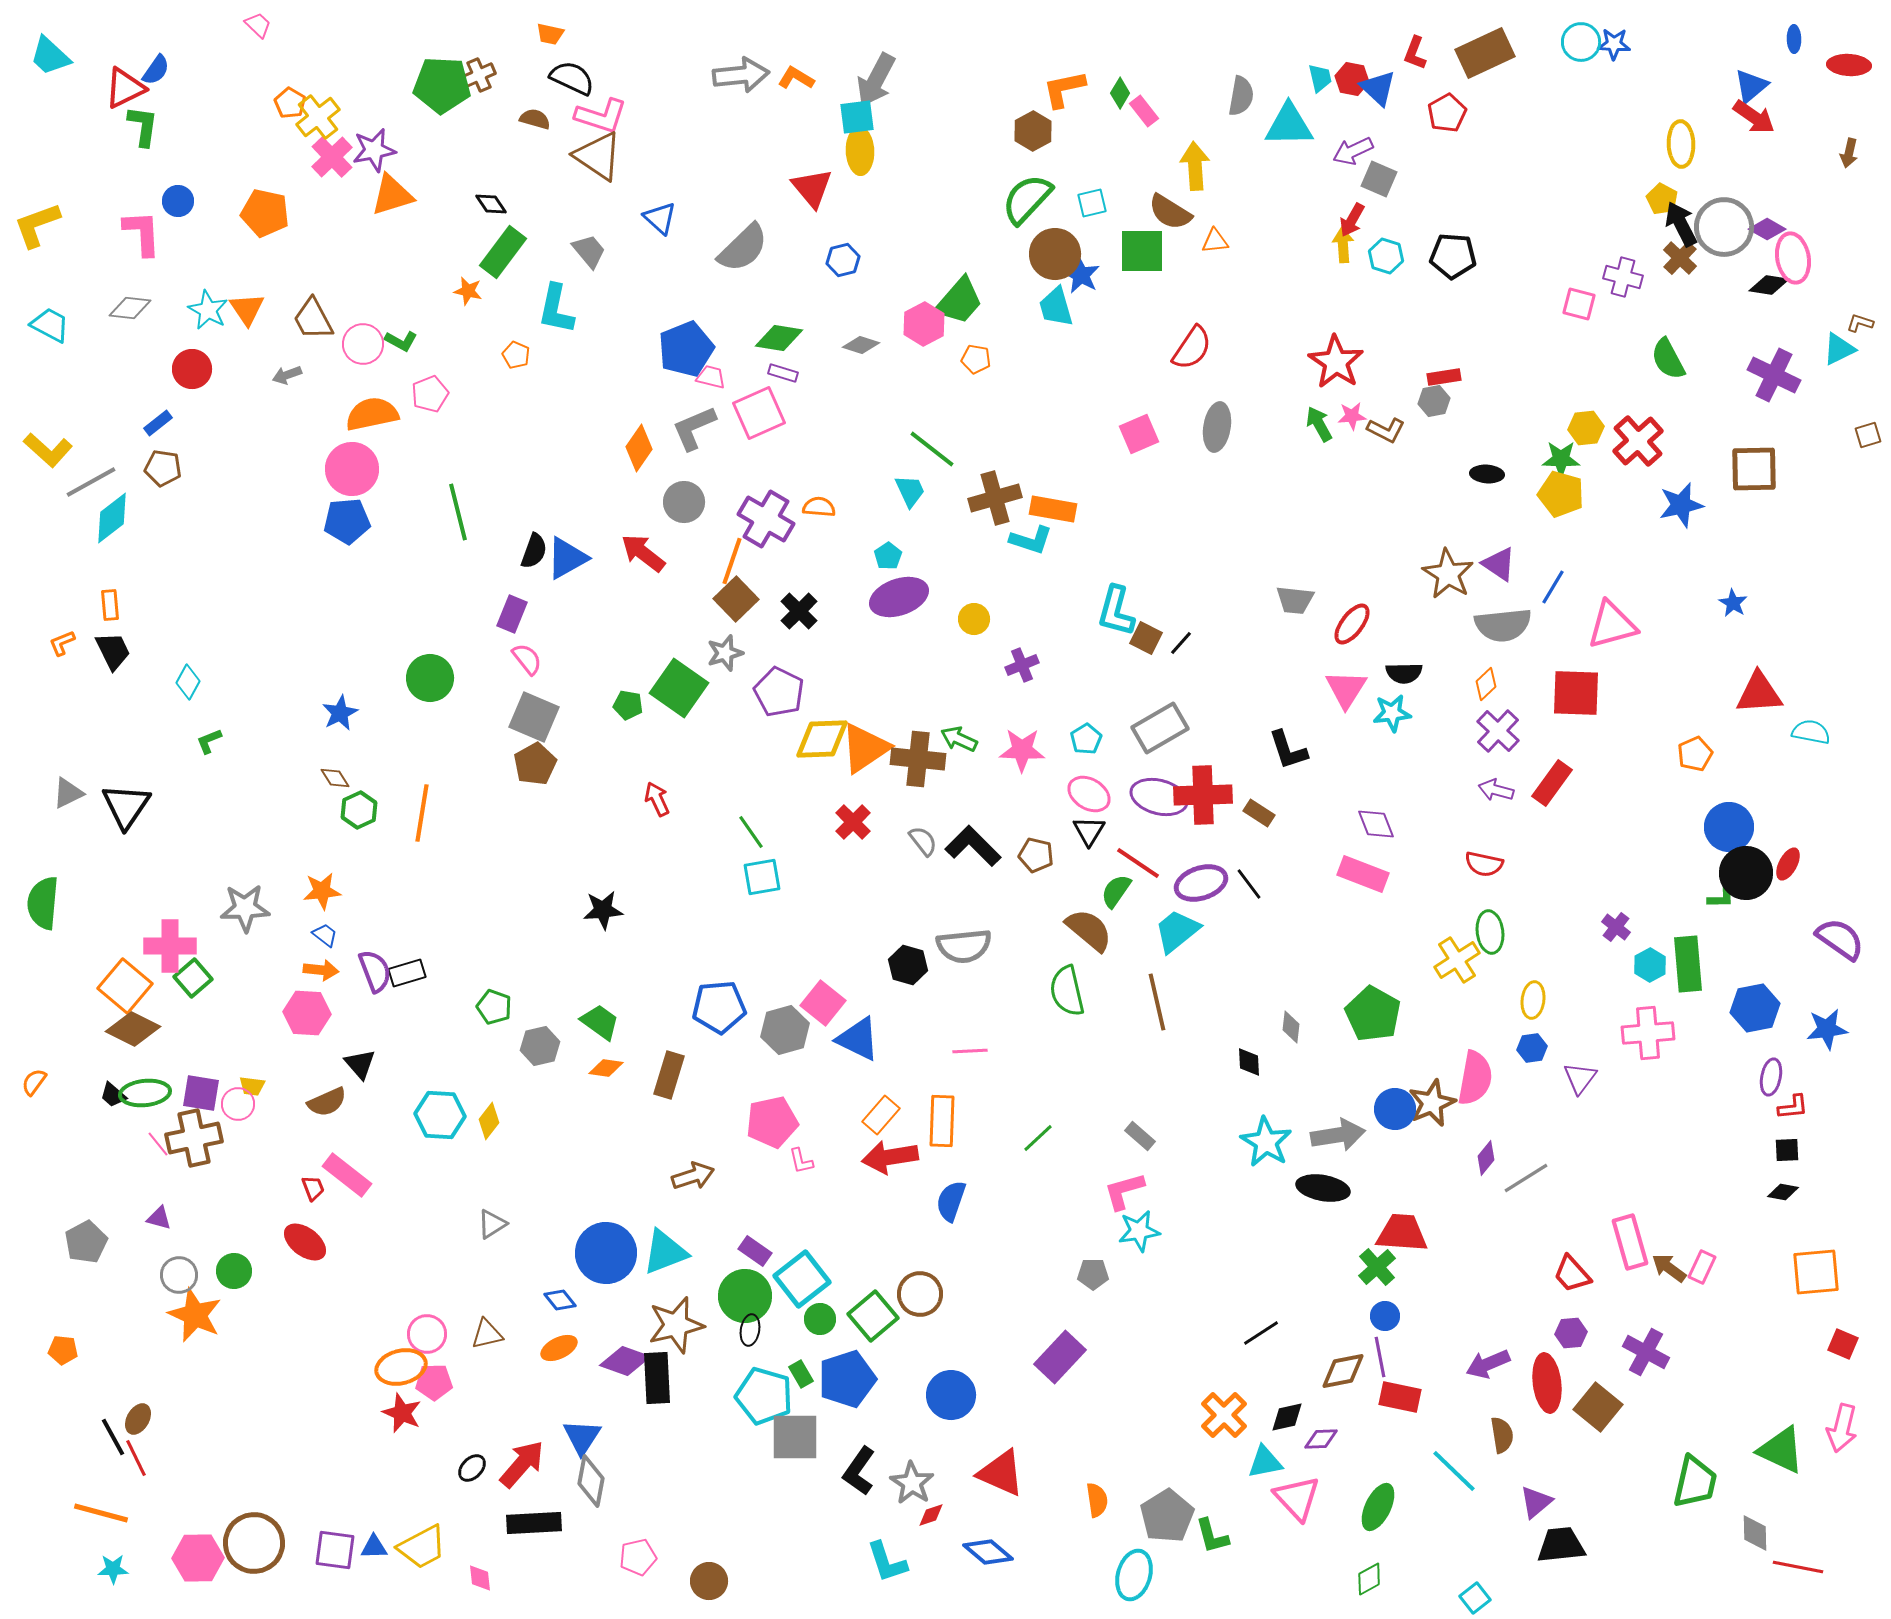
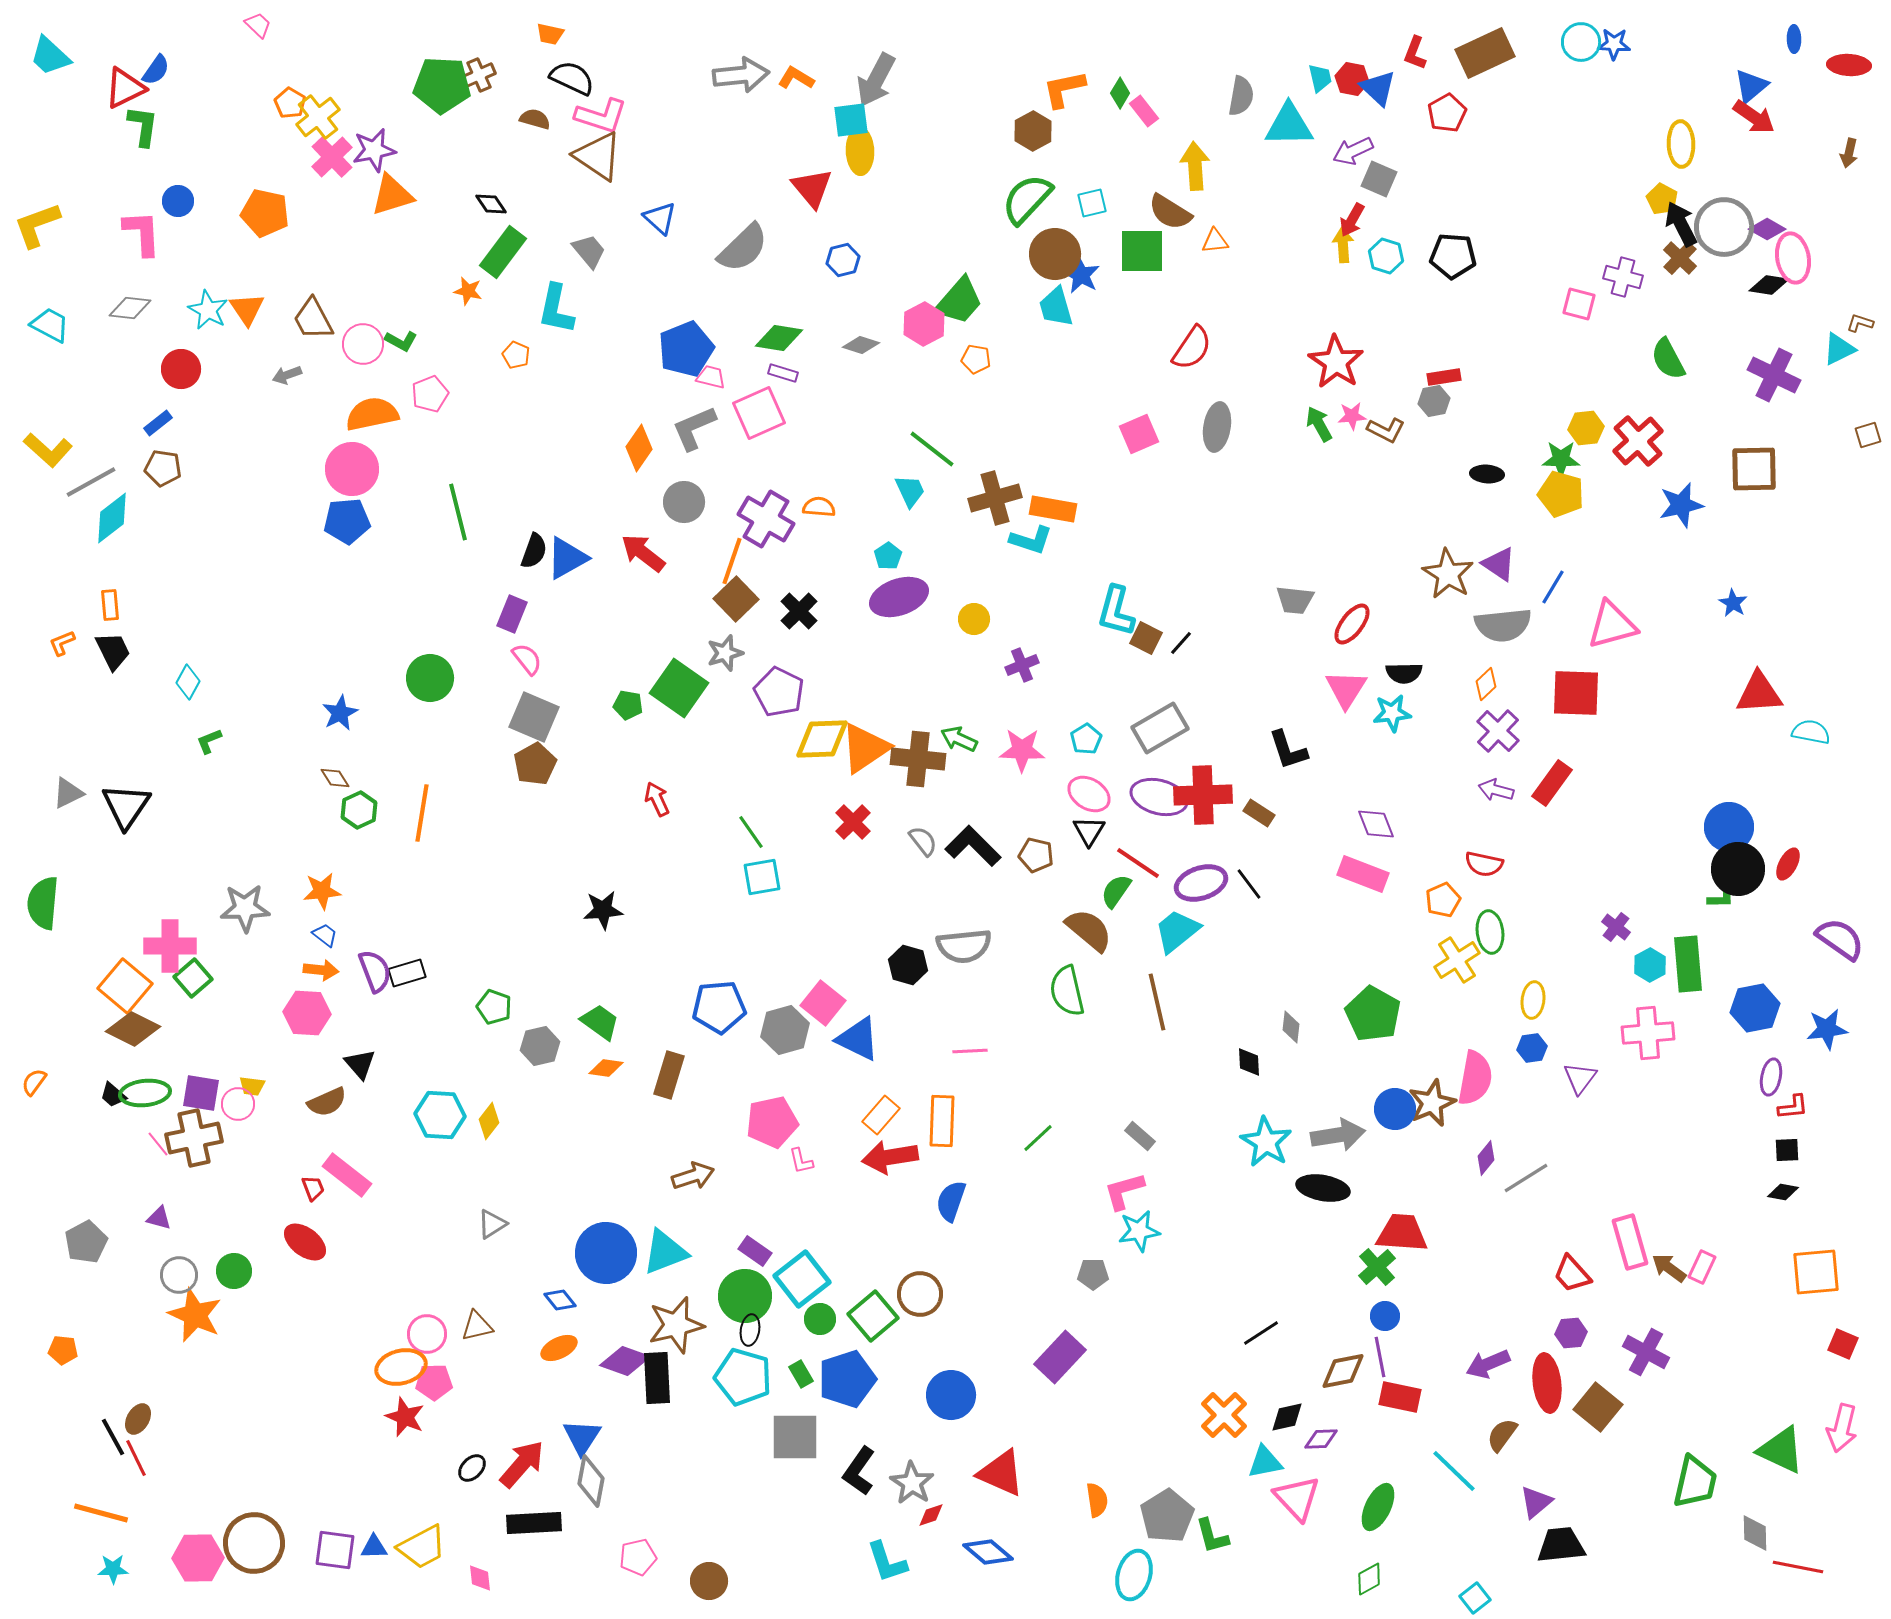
cyan square at (857, 117): moved 6 px left, 3 px down
red circle at (192, 369): moved 11 px left
orange pentagon at (1695, 754): moved 252 px left, 146 px down
black circle at (1746, 873): moved 8 px left, 4 px up
brown triangle at (487, 1334): moved 10 px left, 8 px up
cyan pentagon at (764, 1396): moved 21 px left, 19 px up
red star at (402, 1413): moved 3 px right, 4 px down
brown semicircle at (1502, 1435): rotated 135 degrees counterclockwise
